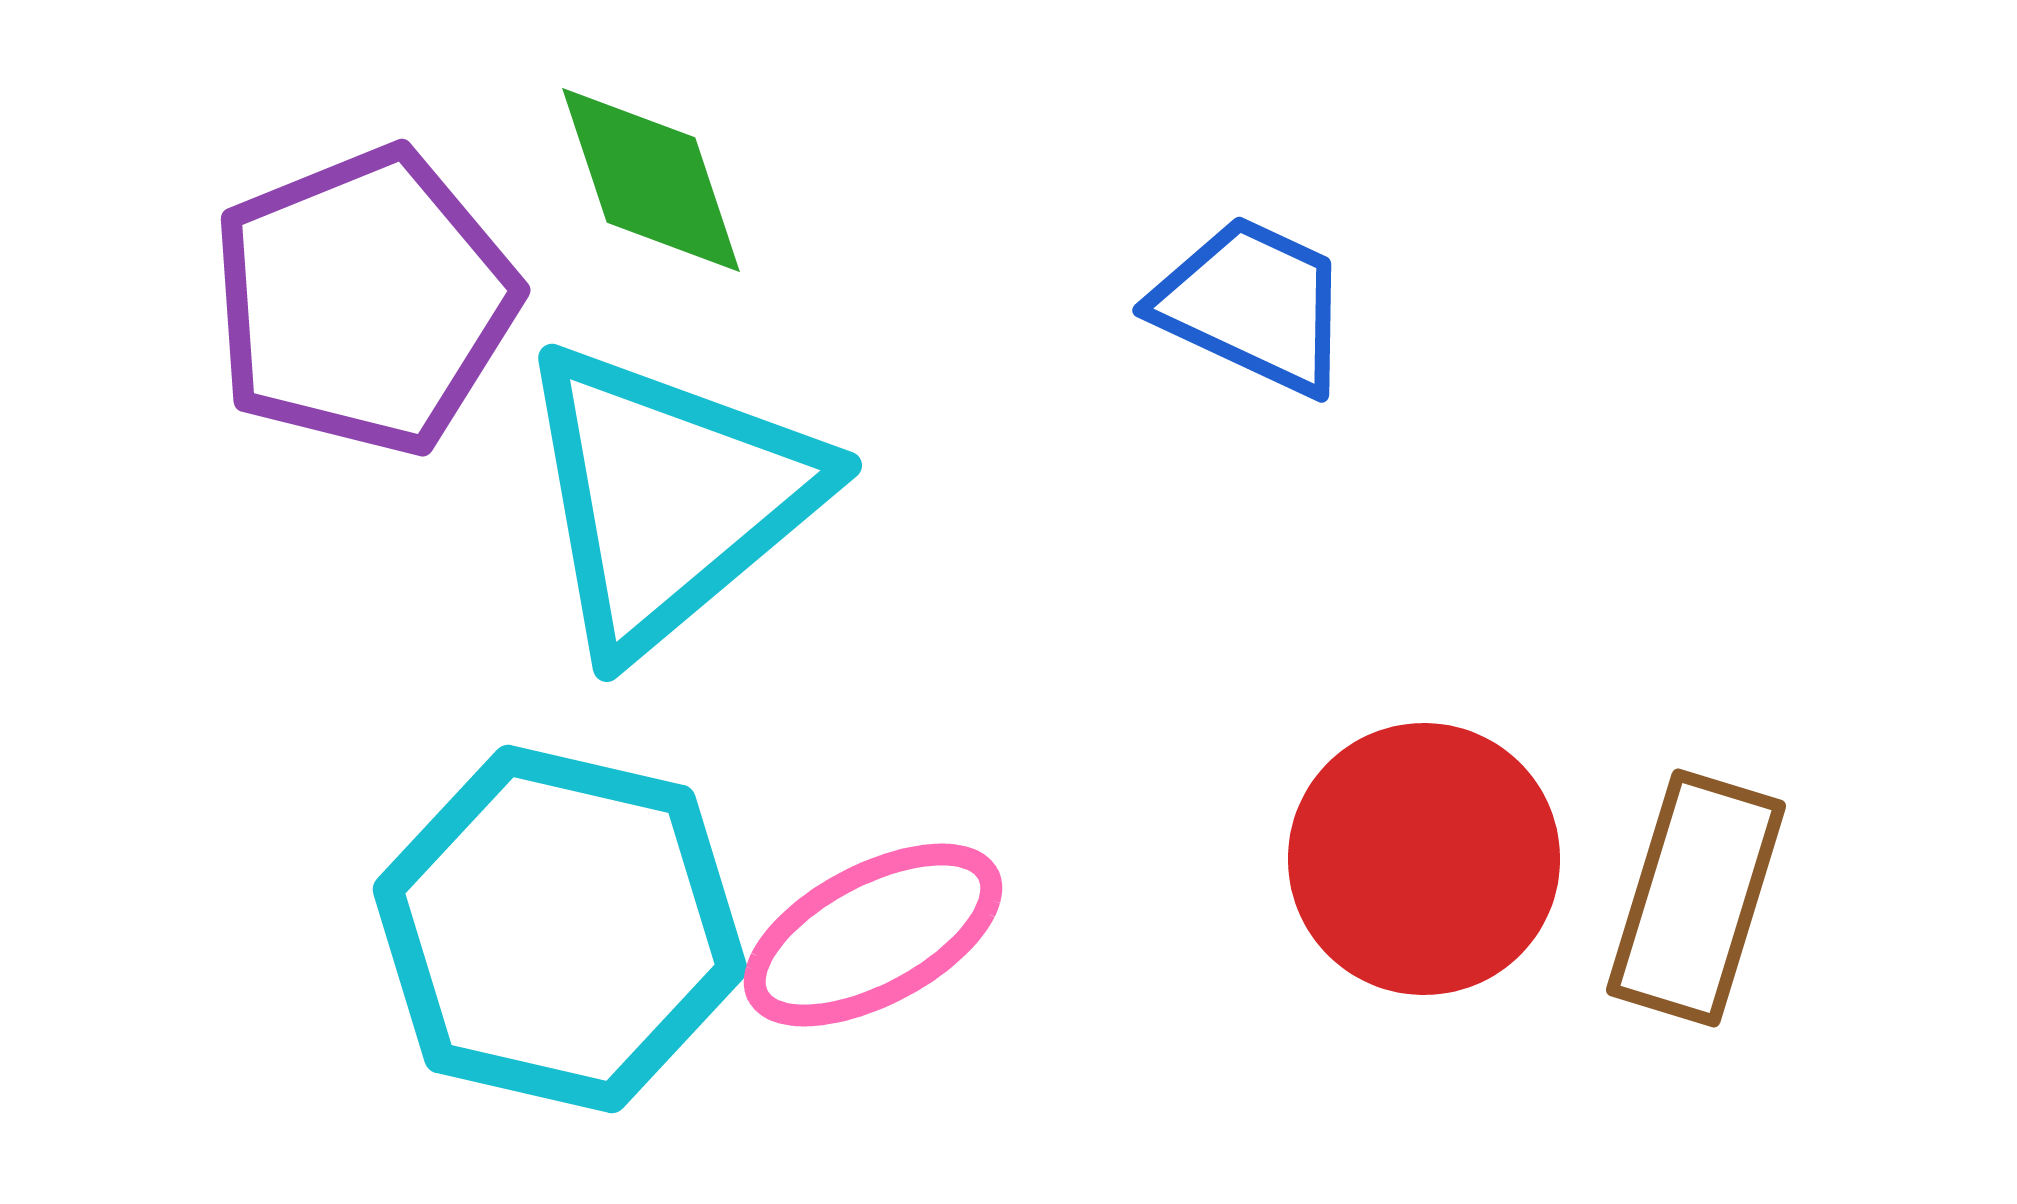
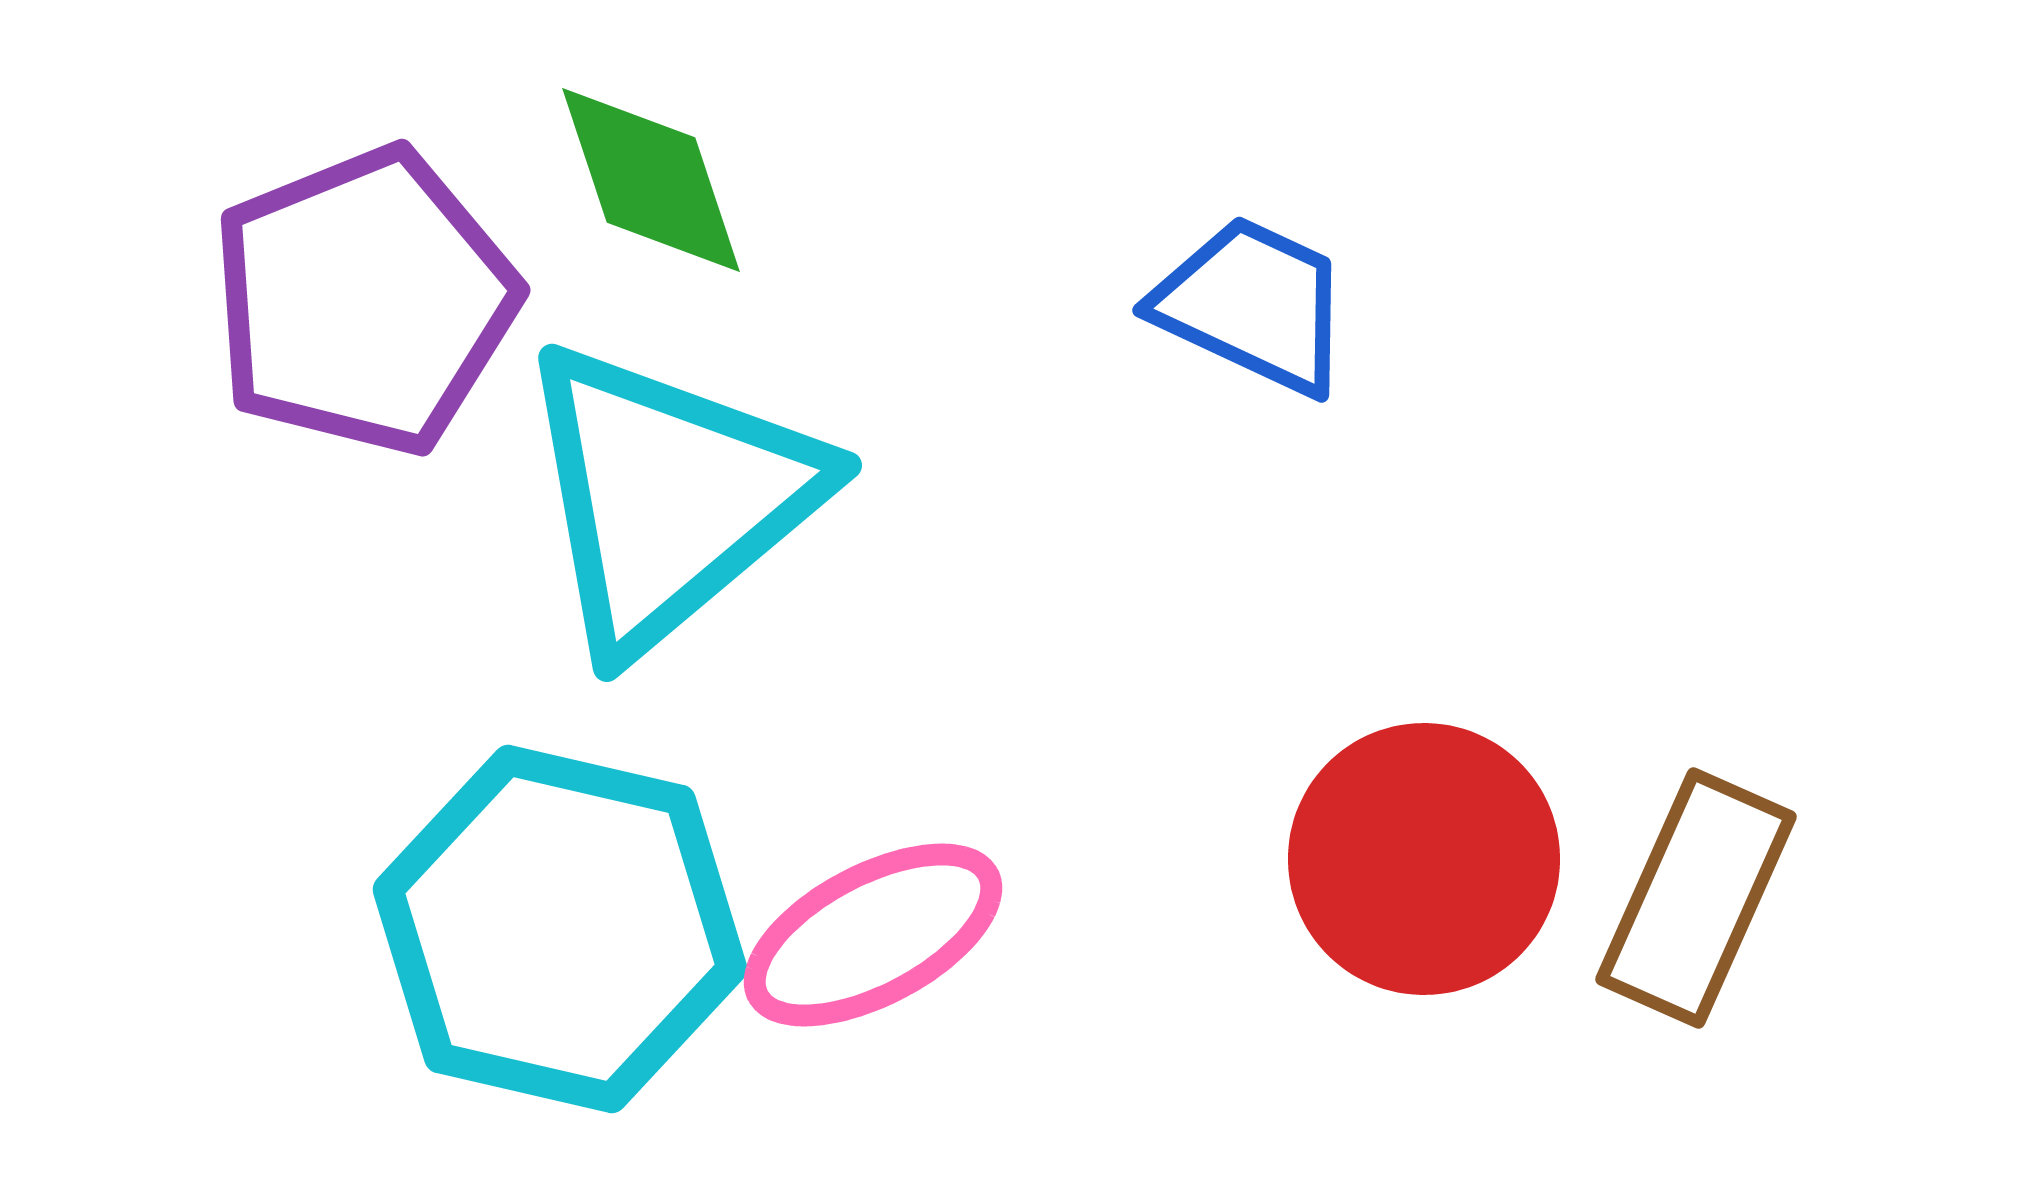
brown rectangle: rotated 7 degrees clockwise
